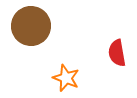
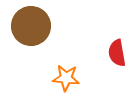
orange star: rotated 16 degrees counterclockwise
